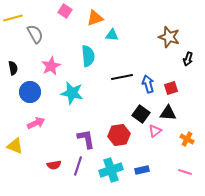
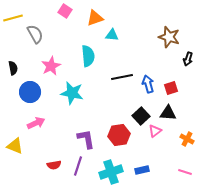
black square: moved 2 px down; rotated 12 degrees clockwise
cyan cross: moved 2 px down
